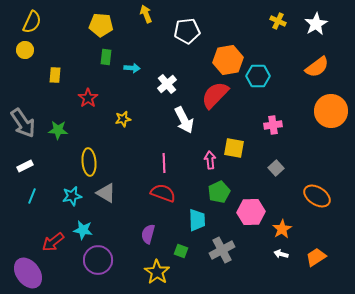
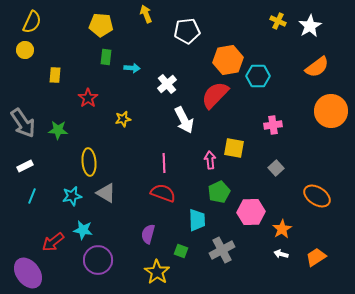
white star at (316, 24): moved 6 px left, 2 px down
